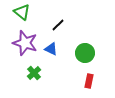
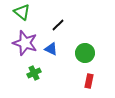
green cross: rotated 16 degrees clockwise
